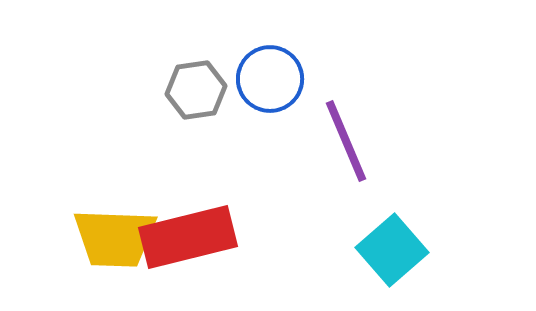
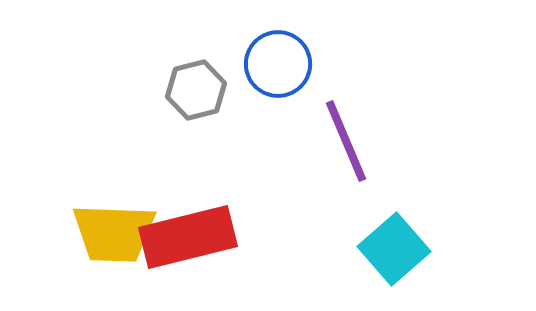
blue circle: moved 8 px right, 15 px up
gray hexagon: rotated 6 degrees counterclockwise
yellow trapezoid: moved 1 px left, 5 px up
cyan square: moved 2 px right, 1 px up
